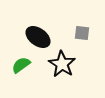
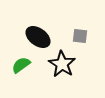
gray square: moved 2 px left, 3 px down
